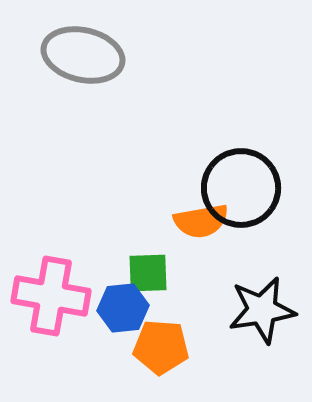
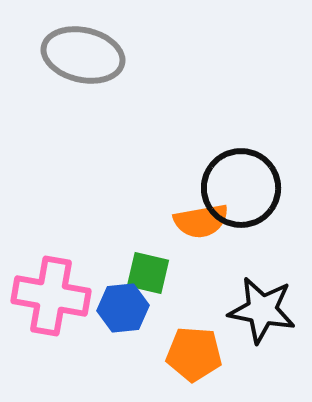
green square: rotated 15 degrees clockwise
black star: rotated 20 degrees clockwise
orange pentagon: moved 33 px right, 7 px down
